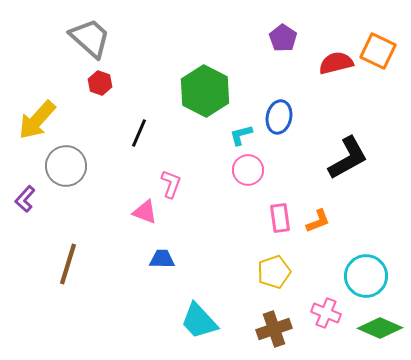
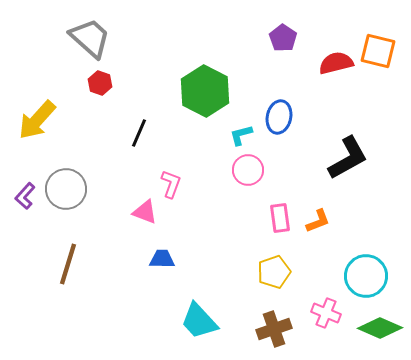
orange square: rotated 12 degrees counterclockwise
gray circle: moved 23 px down
purple L-shape: moved 3 px up
